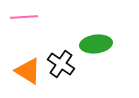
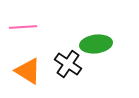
pink line: moved 1 px left, 10 px down
black cross: moved 7 px right
